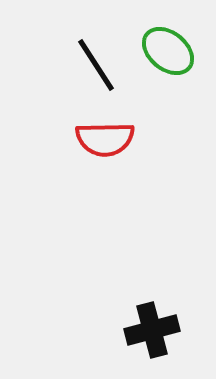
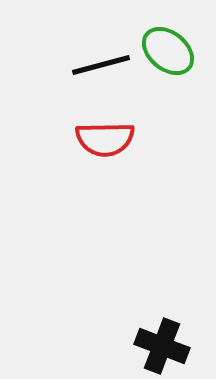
black line: moved 5 px right; rotated 72 degrees counterclockwise
black cross: moved 10 px right, 16 px down; rotated 36 degrees clockwise
